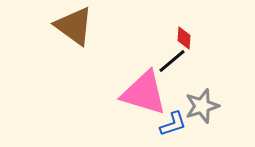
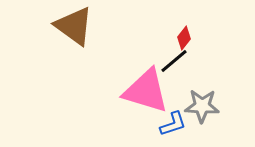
red diamond: rotated 35 degrees clockwise
black line: moved 2 px right
pink triangle: moved 2 px right, 2 px up
gray star: rotated 20 degrees clockwise
